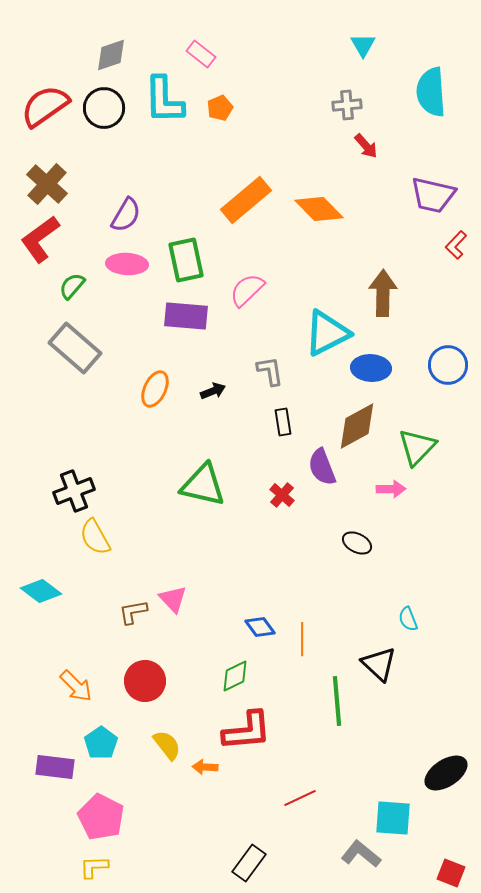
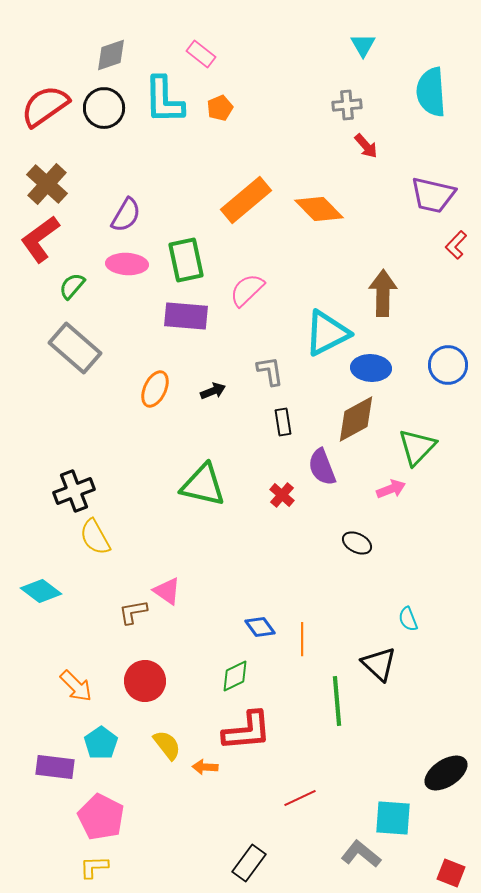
brown diamond at (357, 426): moved 1 px left, 7 px up
pink arrow at (391, 489): rotated 20 degrees counterclockwise
pink triangle at (173, 599): moved 6 px left, 8 px up; rotated 12 degrees counterclockwise
